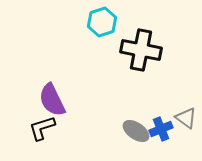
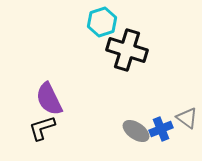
black cross: moved 14 px left; rotated 6 degrees clockwise
purple semicircle: moved 3 px left, 1 px up
gray triangle: moved 1 px right
